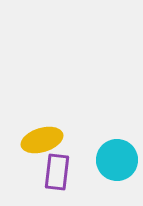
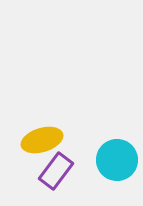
purple rectangle: moved 1 px left, 1 px up; rotated 30 degrees clockwise
